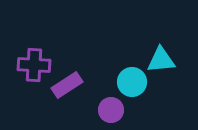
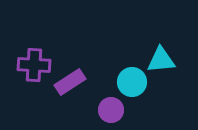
purple rectangle: moved 3 px right, 3 px up
